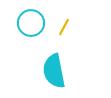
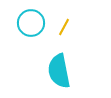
cyan semicircle: moved 5 px right
